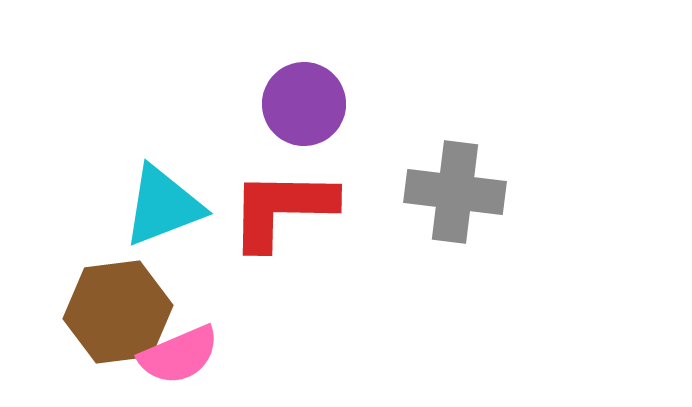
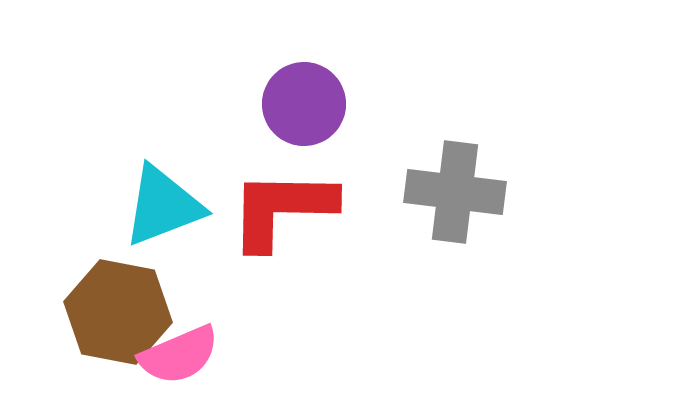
brown hexagon: rotated 18 degrees clockwise
